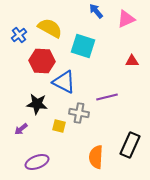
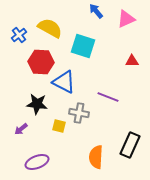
red hexagon: moved 1 px left, 1 px down
purple line: moved 1 px right; rotated 35 degrees clockwise
